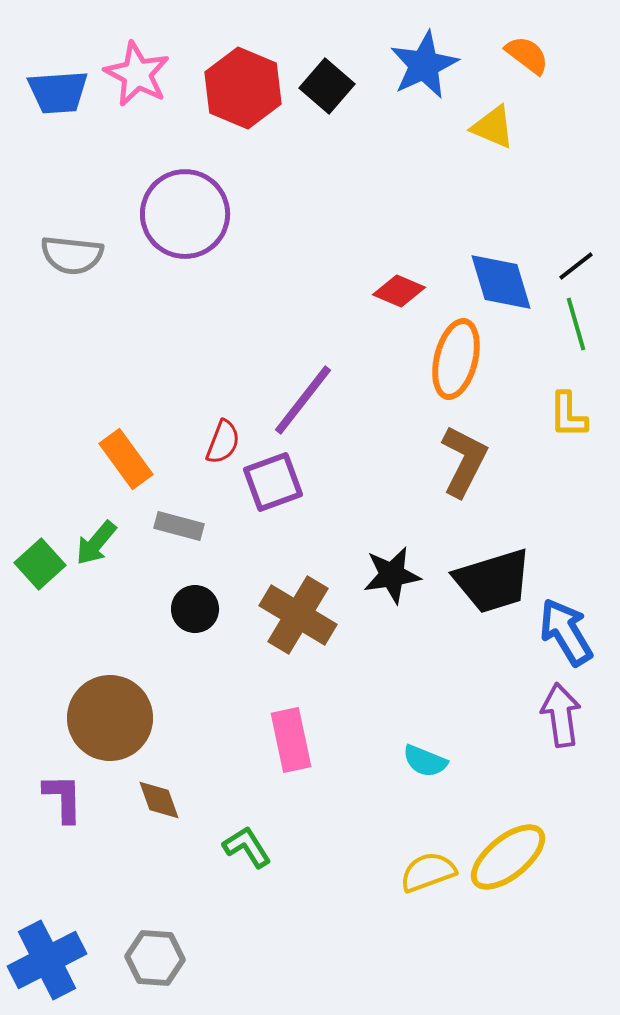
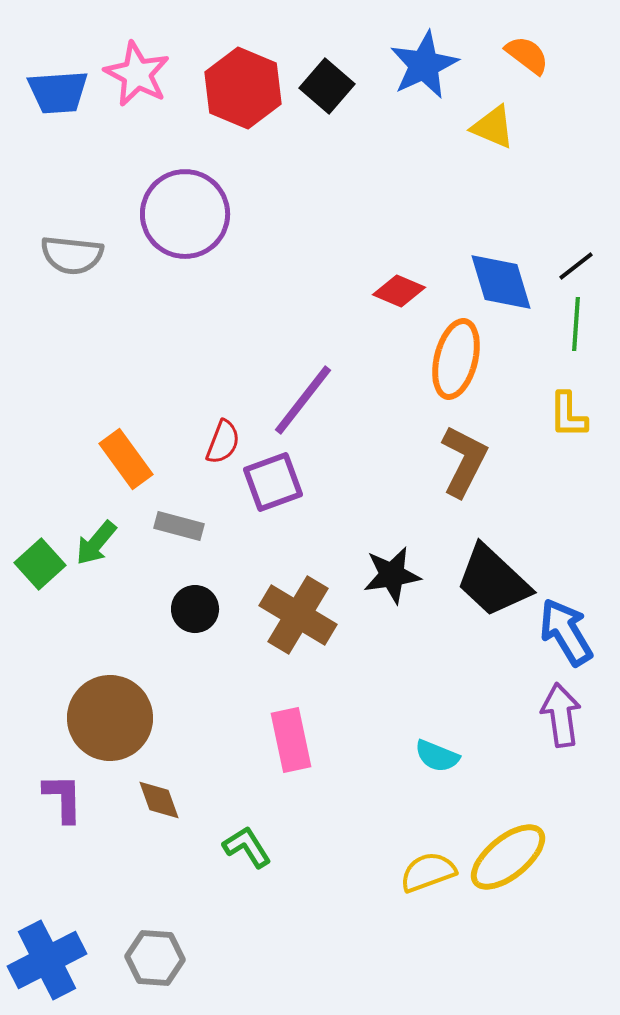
green line: rotated 20 degrees clockwise
black trapezoid: rotated 60 degrees clockwise
cyan semicircle: moved 12 px right, 5 px up
